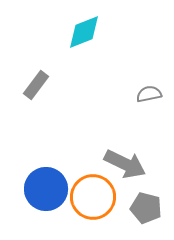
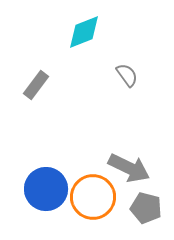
gray semicircle: moved 22 px left, 19 px up; rotated 65 degrees clockwise
gray arrow: moved 4 px right, 4 px down
